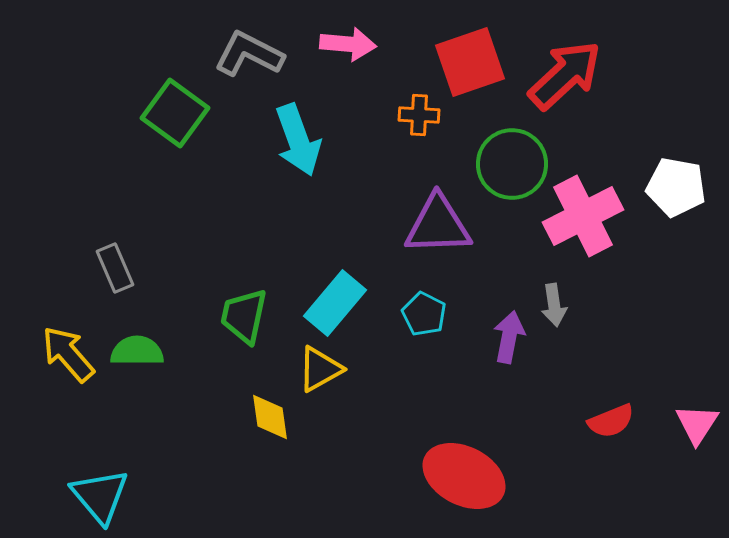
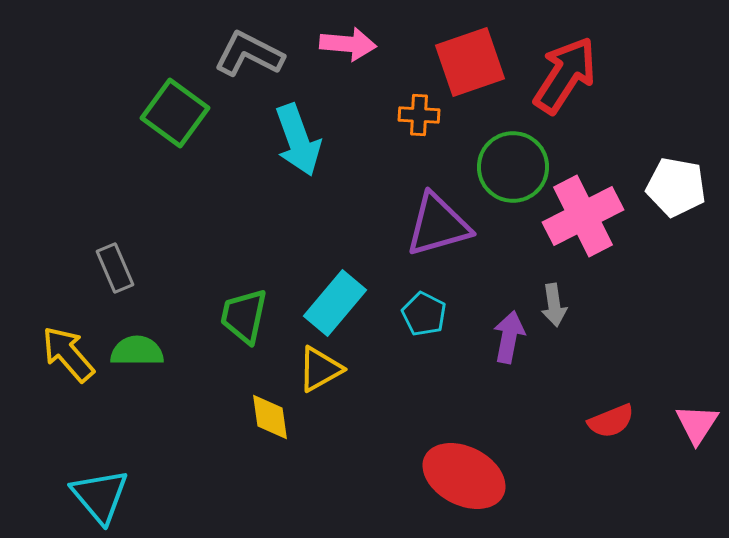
red arrow: rotated 14 degrees counterclockwise
green circle: moved 1 px right, 3 px down
purple triangle: rotated 14 degrees counterclockwise
